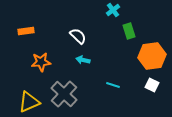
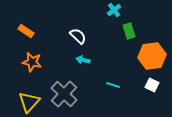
cyan cross: moved 1 px right
orange rectangle: rotated 42 degrees clockwise
orange star: moved 9 px left; rotated 18 degrees clockwise
yellow triangle: rotated 25 degrees counterclockwise
